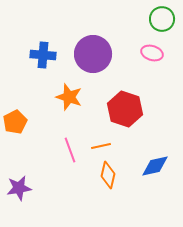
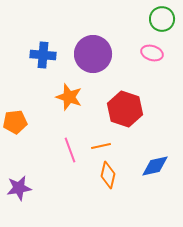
orange pentagon: rotated 20 degrees clockwise
